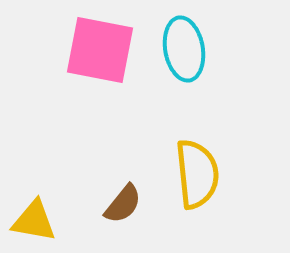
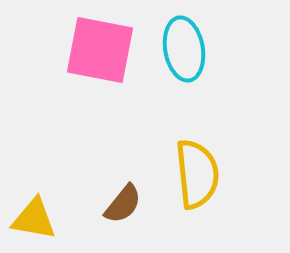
yellow triangle: moved 2 px up
